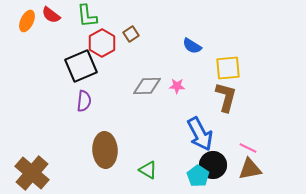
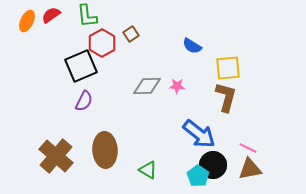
red semicircle: rotated 108 degrees clockwise
purple semicircle: rotated 20 degrees clockwise
blue arrow: moved 1 px left; rotated 24 degrees counterclockwise
brown cross: moved 24 px right, 17 px up
